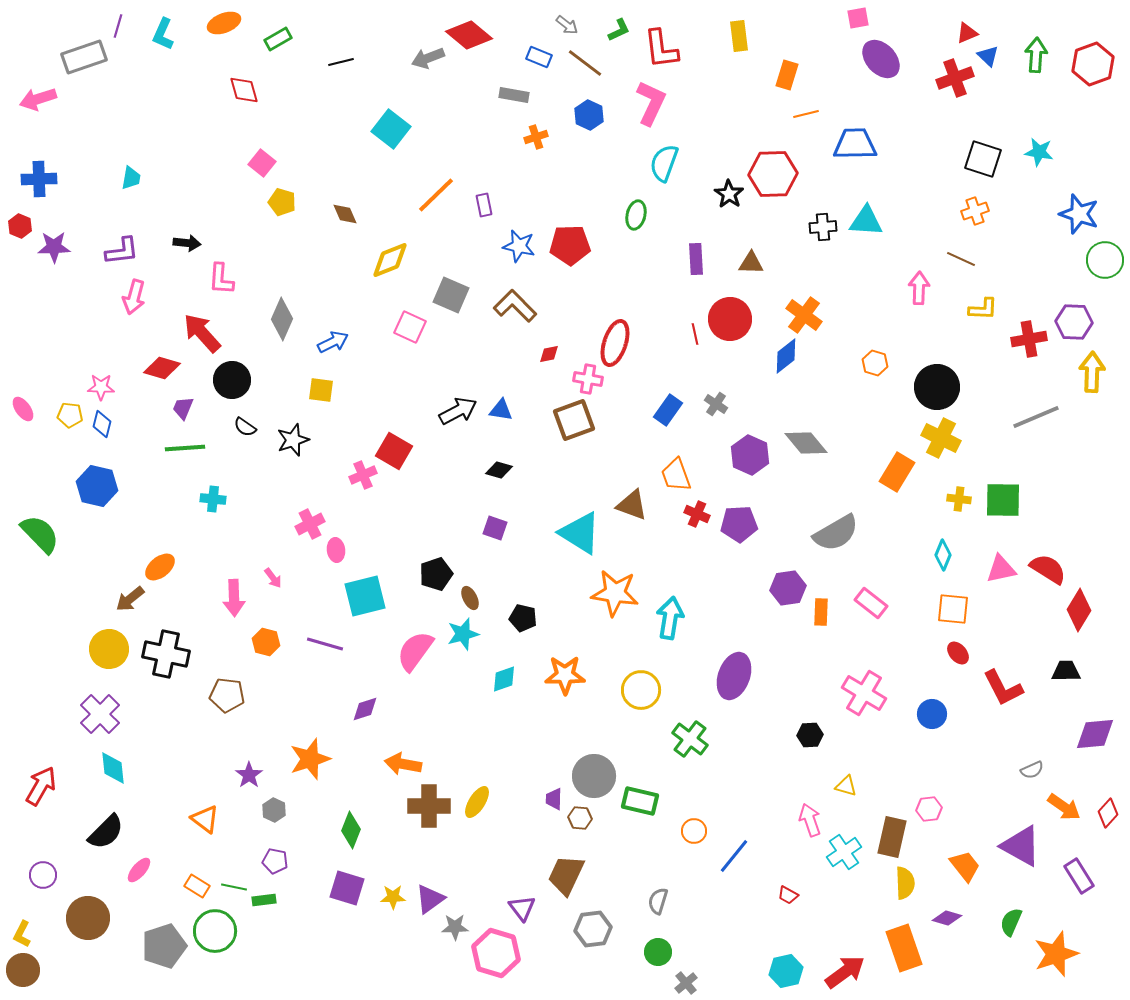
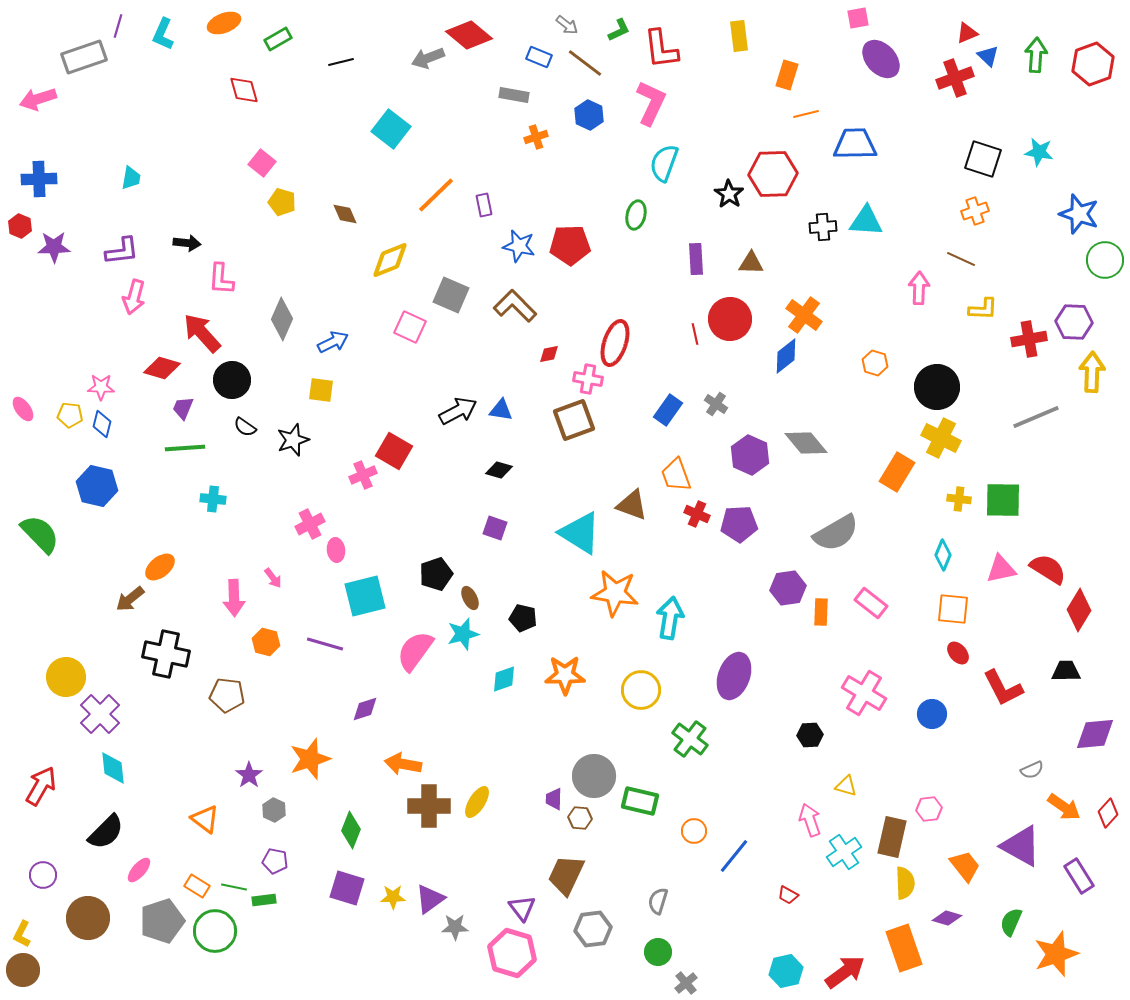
yellow circle at (109, 649): moved 43 px left, 28 px down
gray pentagon at (164, 946): moved 2 px left, 25 px up
pink hexagon at (496, 953): moved 16 px right
